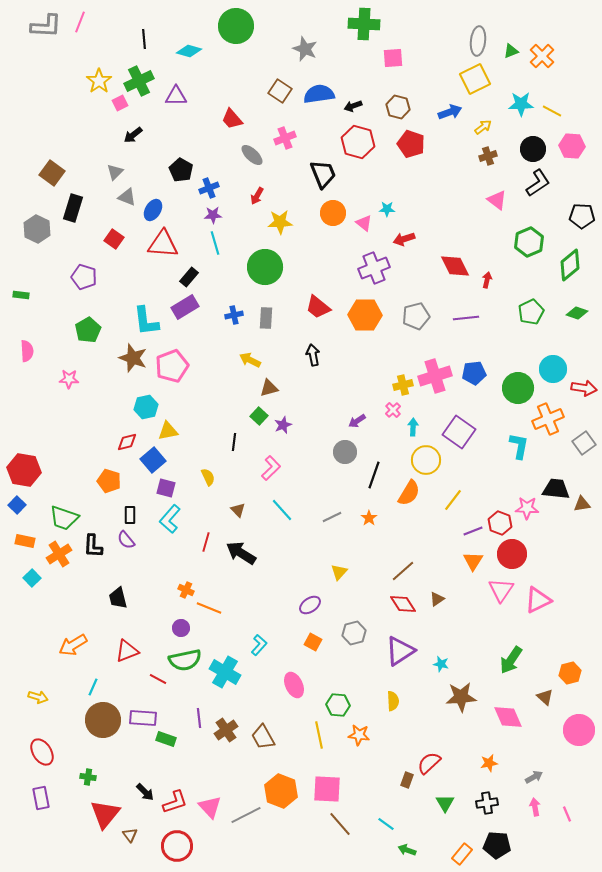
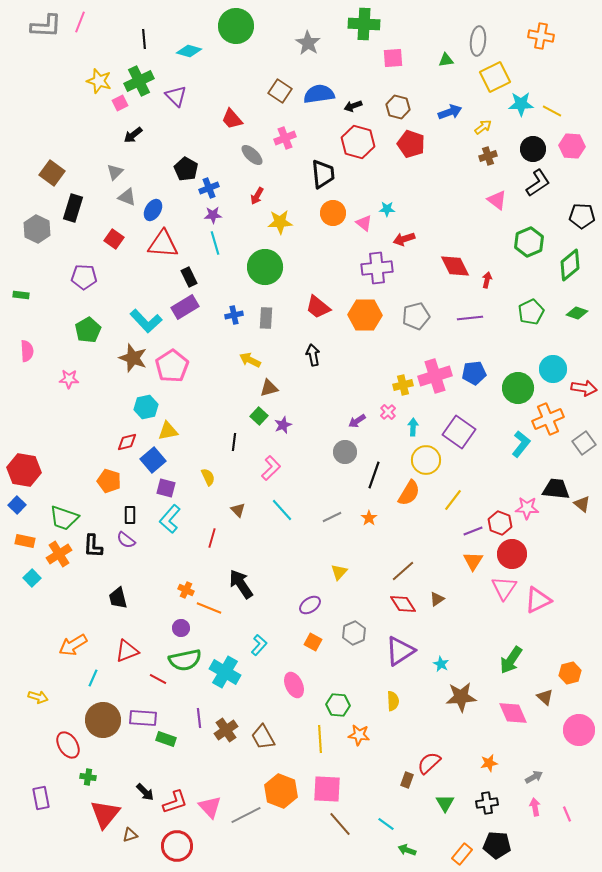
gray star at (305, 49): moved 3 px right, 6 px up; rotated 10 degrees clockwise
green triangle at (511, 51): moved 65 px left, 9 px down; rotated 14 degrees clockwise
orange cross at (542, 56): moved 1 px left, 20 px up; rotated 35 degrees counterclockwise
yellow square at (475, 79): moved 20 px right, 2 px up
yellow star at (99, 81): rotated 20 degrees counterclockwise
purple triangle at (176, 96): rotated 45 degrees clockwise
black pentagon at (181, 170): moved 5 px right, 1 px up
black trapezoid at (323, 174): rotated 16 degrees clockwise
purple cross at (374, 268): moved 3 px right; rotated 16 degrees clockwise
purple pentagon at (84, 277): rotated 15 degrees counterclockwise
black rectangle at (189, 277): rotated 66 degrees counterclockwise
purple line at (466, 318): moved 4 px right
cyan L-shape at (146, 321): rotated 36 degrees counterclockwise
pink pentagon at (172, 366): rotated 12 degrees counterclockwise
pink cross at (393, 410): moved 5 px left, 2 px down
cyan L-shape at (519, 446): moved 2 px right, 2 px up; rotated 28 degrees clockwise
brown triangle at (582, 504): rotated 48 degrees clockwise
purple semicircle at (126, 540): rotated 12 degrees counterclockwise
red line at (206, 542): moved 6 px right, 4 px up
black arrow at (241, 553): moved 31 px down; rotated 24 degrees clockwise
pink triangle at (501, 590): moved 3 px right, 2 px up
gray hexagon at (354, 633): rotated 10 degrees counterclockwise
cyan star at (441, 664): rotated 14 degrees clockwise
cyan line at (93, 687): moved 9 px up
pink diamond at (508, 717): moved 5 px right, 4 px up
yellow line at (319, 735): moved 1 px right, 4 px down; rotated 8 degrees clockwise
red ellipse at (42, 752): moved 26 px right, 7 px up
brown triangle at (130, 835): rotated 49 degrees clockwise
